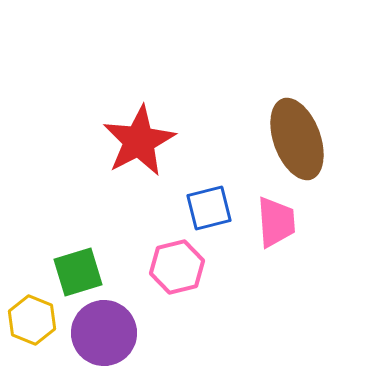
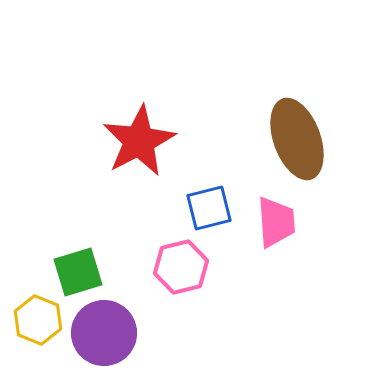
pink hexagon: moved 4 px right
yellow hexagon: moved 6 px right
